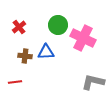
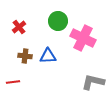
green circle: moved 4 px up
blue triangle: moved 2 px right, 4 px down
red line: moved 2 px left
